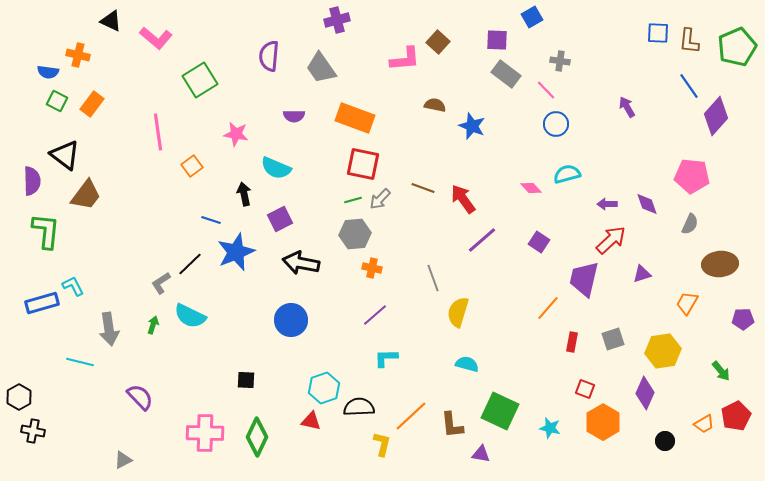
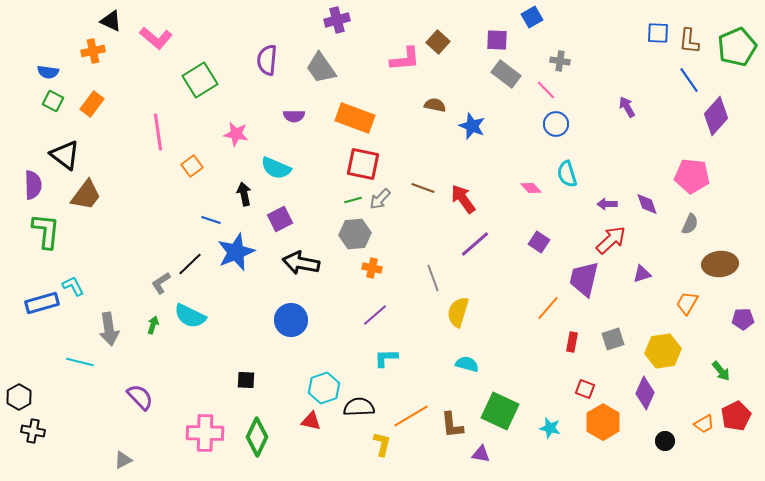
orange cross at (78, 55): moved 15 px right, 4 px up; rotated 25 degrees counterclockwise
purple semicircle at (269, 56): moved 2 px left, 4 px down
blue line at (689, 86): moved 6 px up
green square at (57, 101): moved 4 px left
cyan semicircle at (567, 174): rotated 92 degrees counterclockwise
purple semicircle at (32, 181): moved 1 px right, 4 px down
purple line at (482, 240): moved 7 px left, 4 px down
orange line at (411, 416): rotated 12 degrees clockwise
